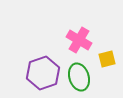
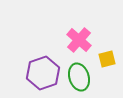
pink cross: rotated 10 degrees clockwise
